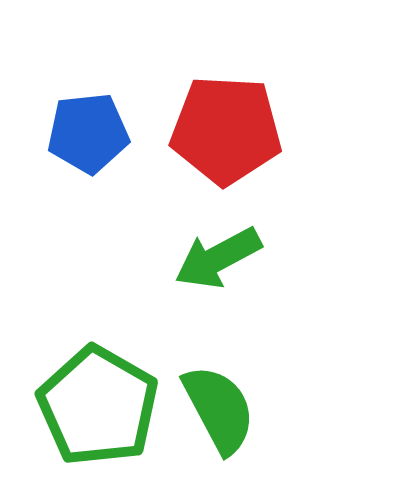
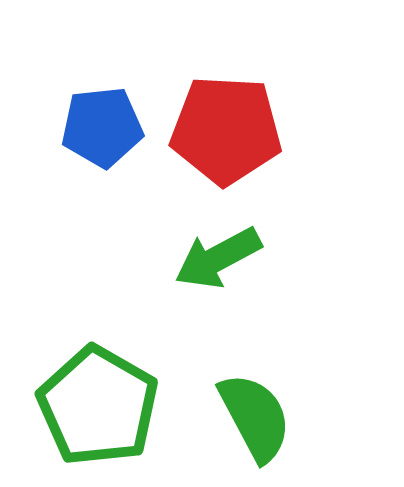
blue pentagon: moved 14 px right, 6 px up
green semicircle: moved 36 px right, 8 px down
